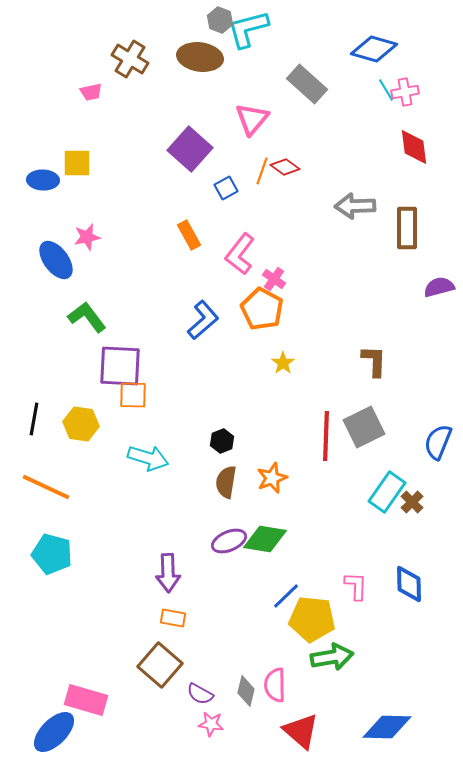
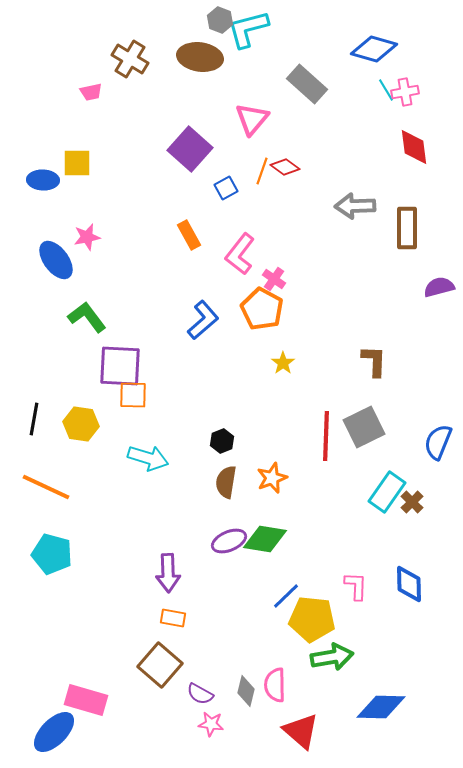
blue diamond at (387, 727): moved 6 px left, 20 px up
